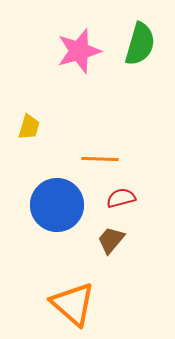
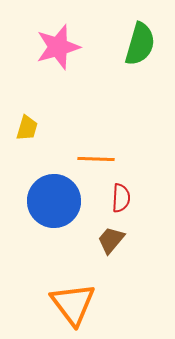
pink star: moved 21 px left, 4 px up
yellow trapezoid: moved 2 px left, 1 px down
orange line: moved 4 px left
red semicircle: rotated 108 degrees clockwise
blue circle: moved 3 px left, 4 px up
orange triangle: rotated 12 degrees clockwise
